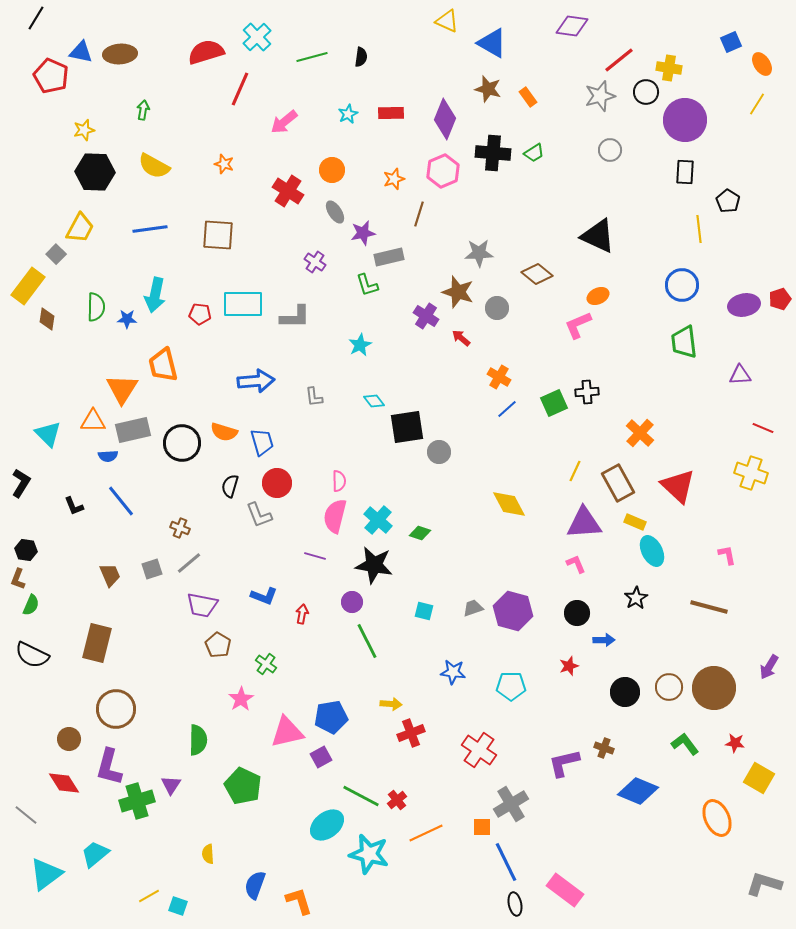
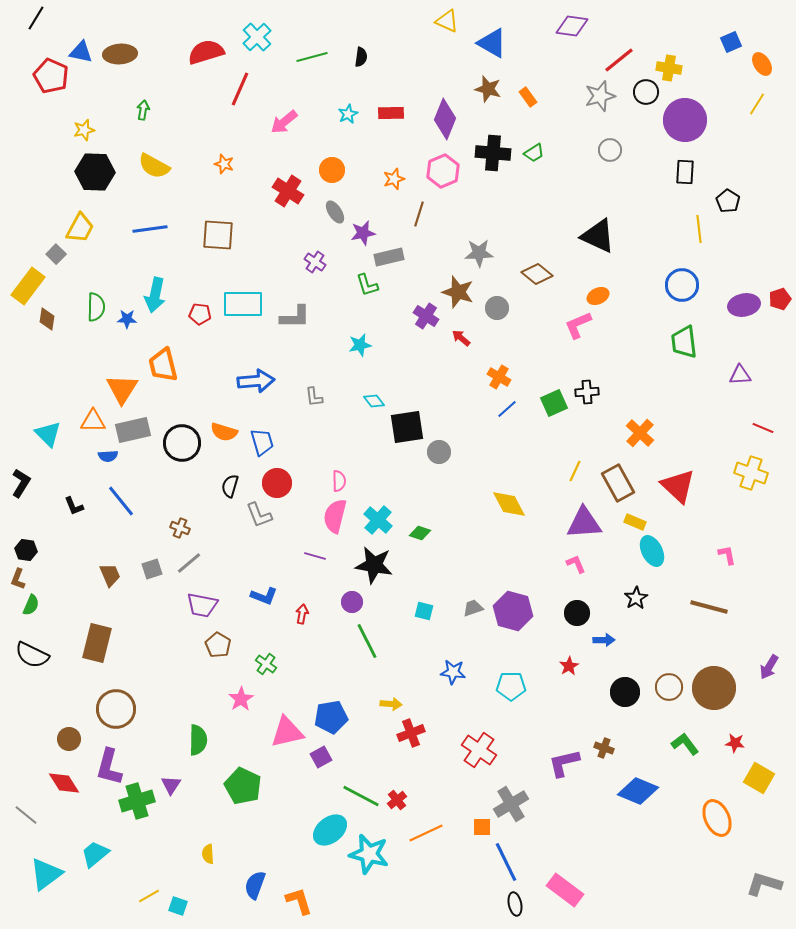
cyan star at (360, 345): rotated 15 degrees clockwise
red star at (569, 666): rotated 12 degrees counterclockwise
cyan ellipse at (327, 825): moved 3 px right, 5 px down
